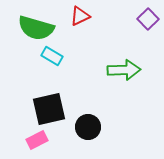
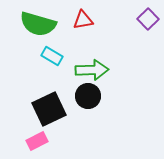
red triangle: moved 3 px right, 4 px down; rotated 15 degrees clockwise
green semicircle: moved 2 px right, 4 px up
green arrow: moved 32 px left
black square: rotated 12 degrees counterclockwise
black circle: moved 31 px up
pink rectangle: moved 1 px down
